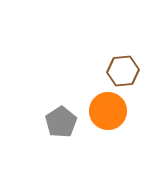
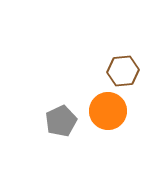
gray pentagon: moved 1 px up; rotated 8 degrees clockwise
